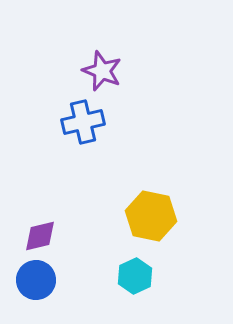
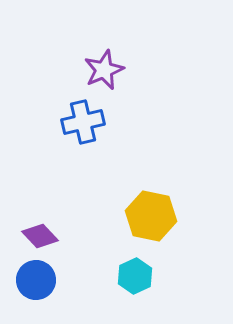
purple star: moved 2 px right, 1 px up; rotated 27 degrees clockwise
purple diamond: rotated 60 degrees clockwise
